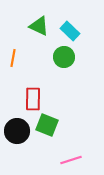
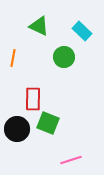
cyan rectangle: moved 12 px right
green square: moved 1 px right, 2 px up
black circle: moved 2 px up
